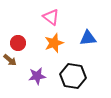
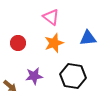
brown arrow: moved 26 px down
purple star: moved 3 px left
